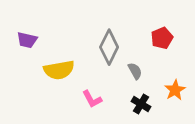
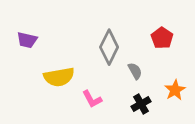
red pentagon: rotated 15 degrees counterclockwise
yellow semicircle: moved 7 px down
black cross: rotated 30 degrees clockwise
